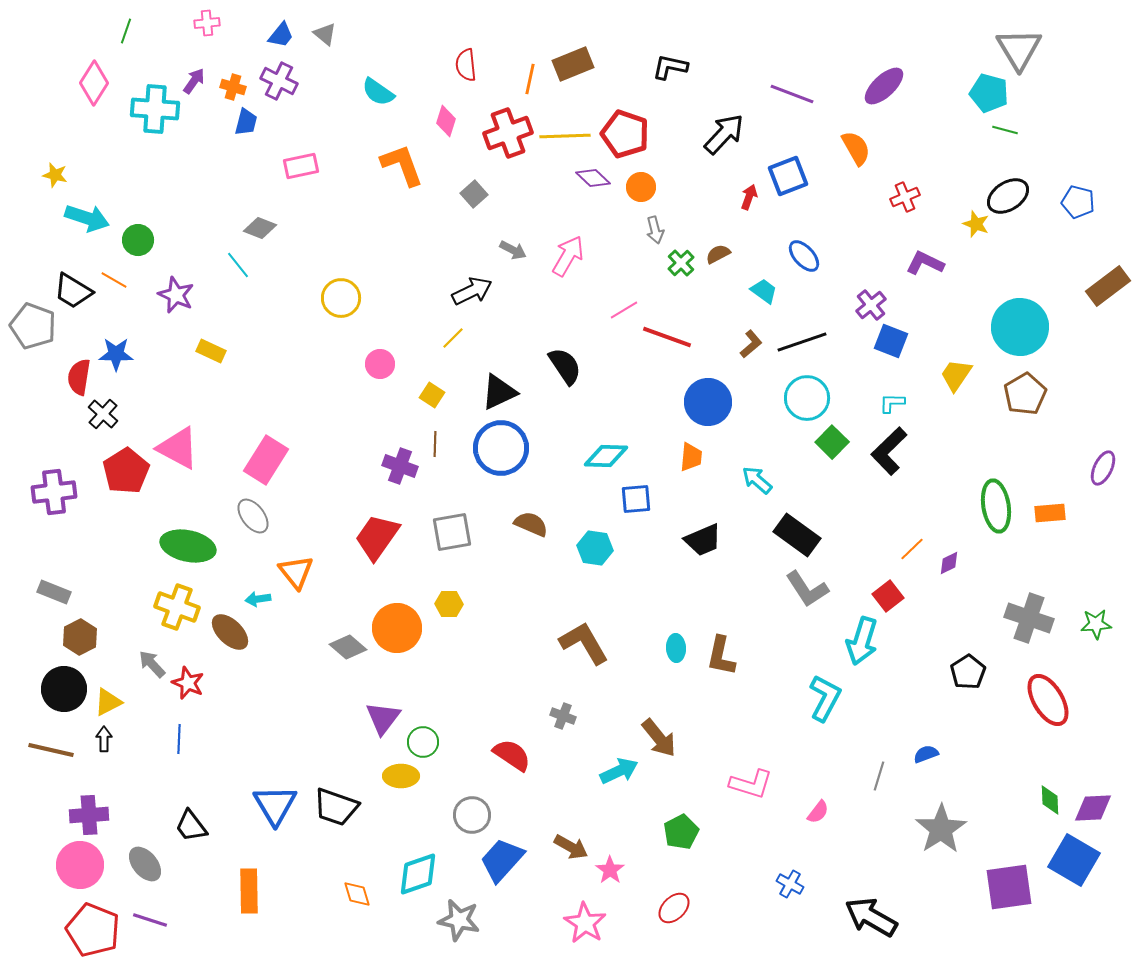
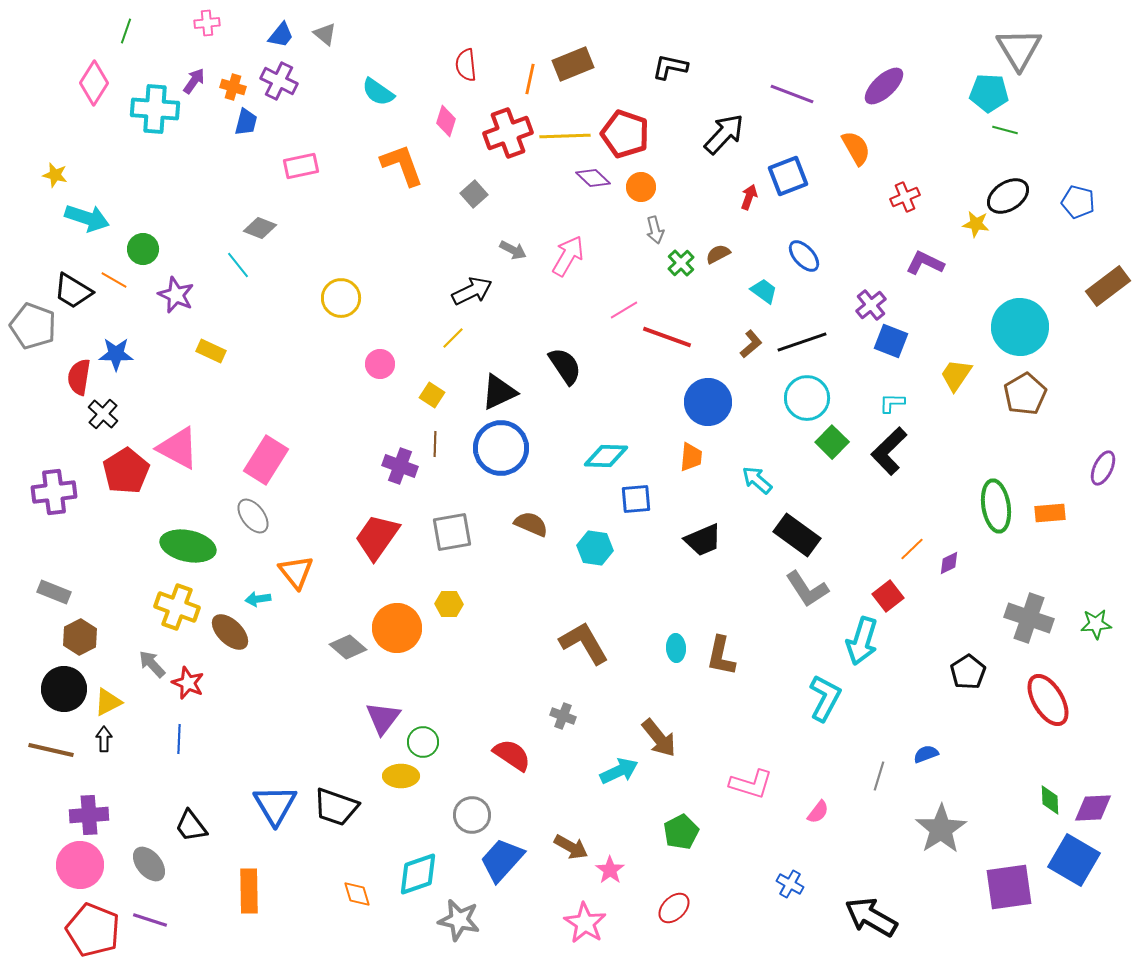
cyan pentagon at (989, 93): rotated 12 degrees counterclockwise
yellow star at (976, 224): rotated 12 degrees counterclockwise
green circle at (138, 240): moved 5 px right, 9 px down
gray ellipse at (145, 864): moved 4 px right
